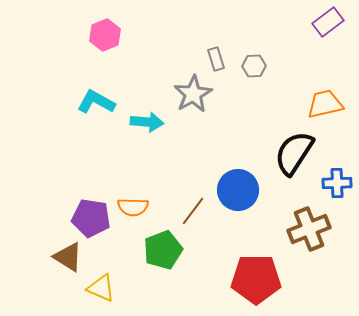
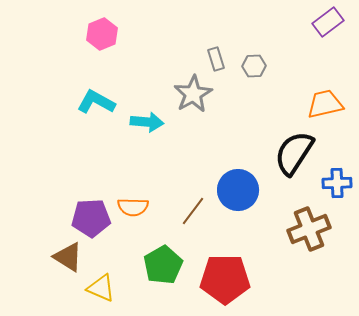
pink hexagon: moved 3 px left, 1 px up
purple pentagon: rotated 12 degrees counterclockwise
green pentagon: moved 15 px down; rotated 9 degrees counterclockwise
red pentagon: moved 31 px left
